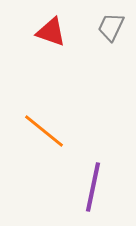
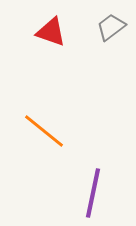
gray trapezoid: rotated 28 degrees clockwise
purple line: moved 6 px down
